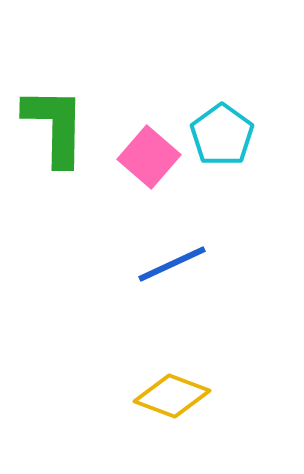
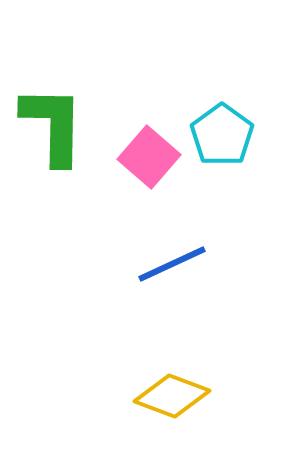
green L-shape: moved 2 px left, 1 px up
